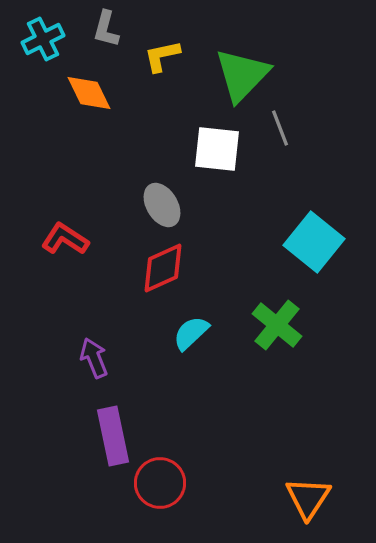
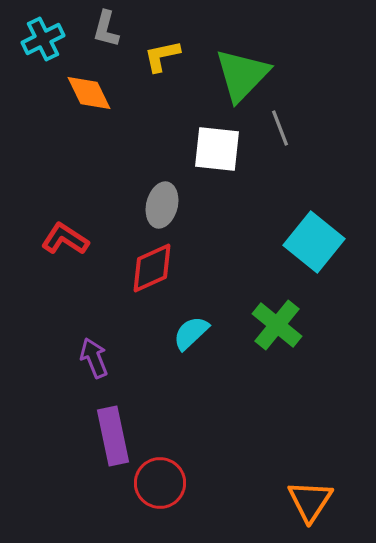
gray ellipse: rotated 45 degrees clockwise
red diamond: moved 11 px left
orange triangle: moved 2 px right, 3 px down
